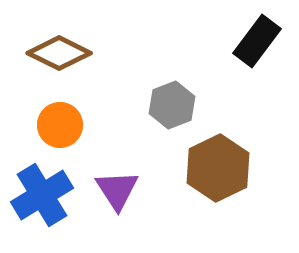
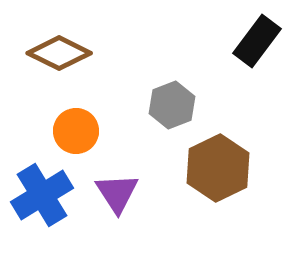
orange circle: moved 16 px right, 6 px down
purple triangle: moved 3 px down
